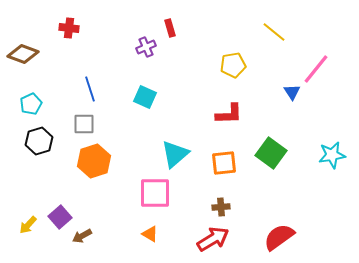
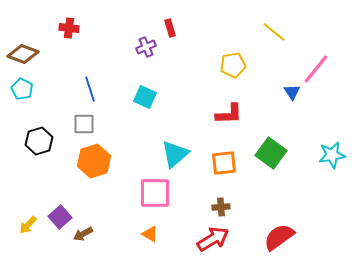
cyan pentagon: moved 9 px left, 15 px up; rotated 20 degrees counterclockwise
brown arrow: moved 1 px right, 2 px up
